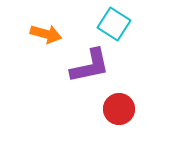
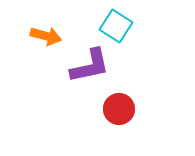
cyan square: moved 2 px right, 2 px down
orange arrow: moved 2 px down
